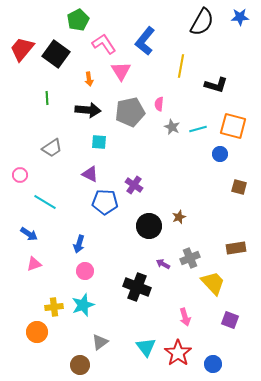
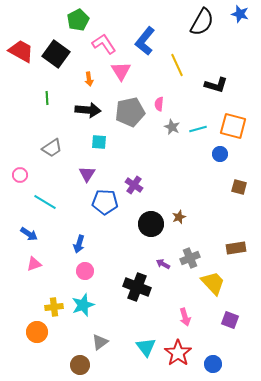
blue star at (240, 17): moved 3 px up; rotated 18 degrees clockwise
red trapezoid at (22, 49): moved 1 px left, 2 px down; rotated 80 degrees clockwise
yellow line at (181, 66): moved 4 px left, 1 px up; rotated 35 degrees counterclockwise
purple triangle at (90, 174): moved 3 px left; rotated 36 degrees clockwise
black circle at (149, 226): moved 2 px right, 2 px up
